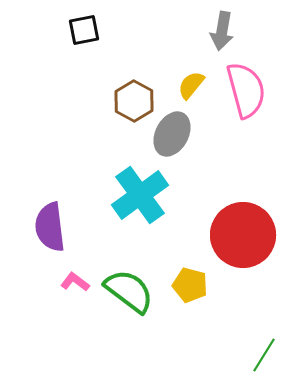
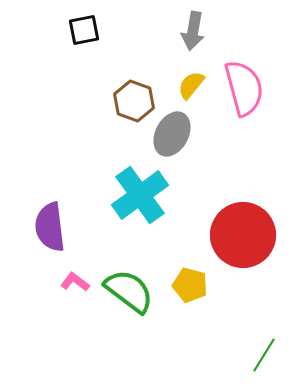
gray arrow: moved 29 px left
pink semicircle: moved 2 px left, 2 px up
brown hexagon: rotated 9 degrees counterclockwise
